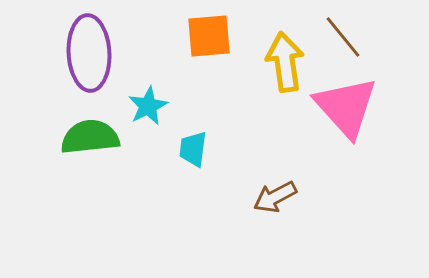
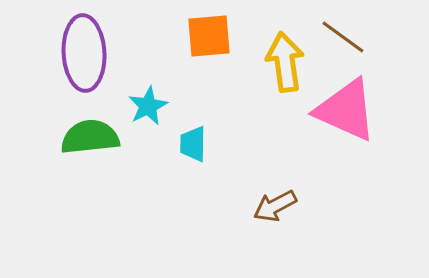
brown line: rotated 15 degrees counterclockwise
purple ellipse: moved 5 px left
pink triangle: moved 3 px down; rotated 24 degrees counterclockwise
cyan trapezoid: moved 5 px up; rotated 6 degrees counterclockwise
brown arrow: moved 9 px down
